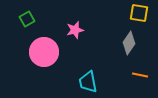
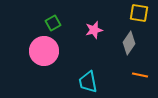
green square: moved 26 px right, 4 px down
pink star: moved 19 px right
pink circle: moved 1 px up
